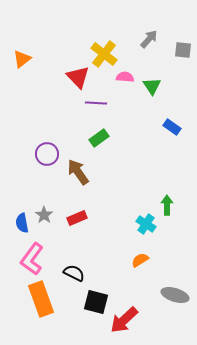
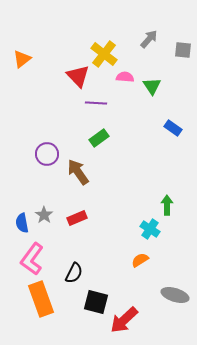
red triangle: moved 1 px up
blue rectangle: moved 1 px right, 1 px down
cyan cross: moved 4 px right, 5 px down
black semicircle: rotated 90 degrees clockwise
